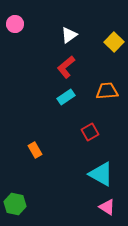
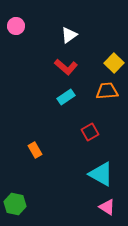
pink circle: moved 1 px right, 2 px down
yellow square: moved 21 px down
red L-shape: rotated 100 degrees counterclockwise
